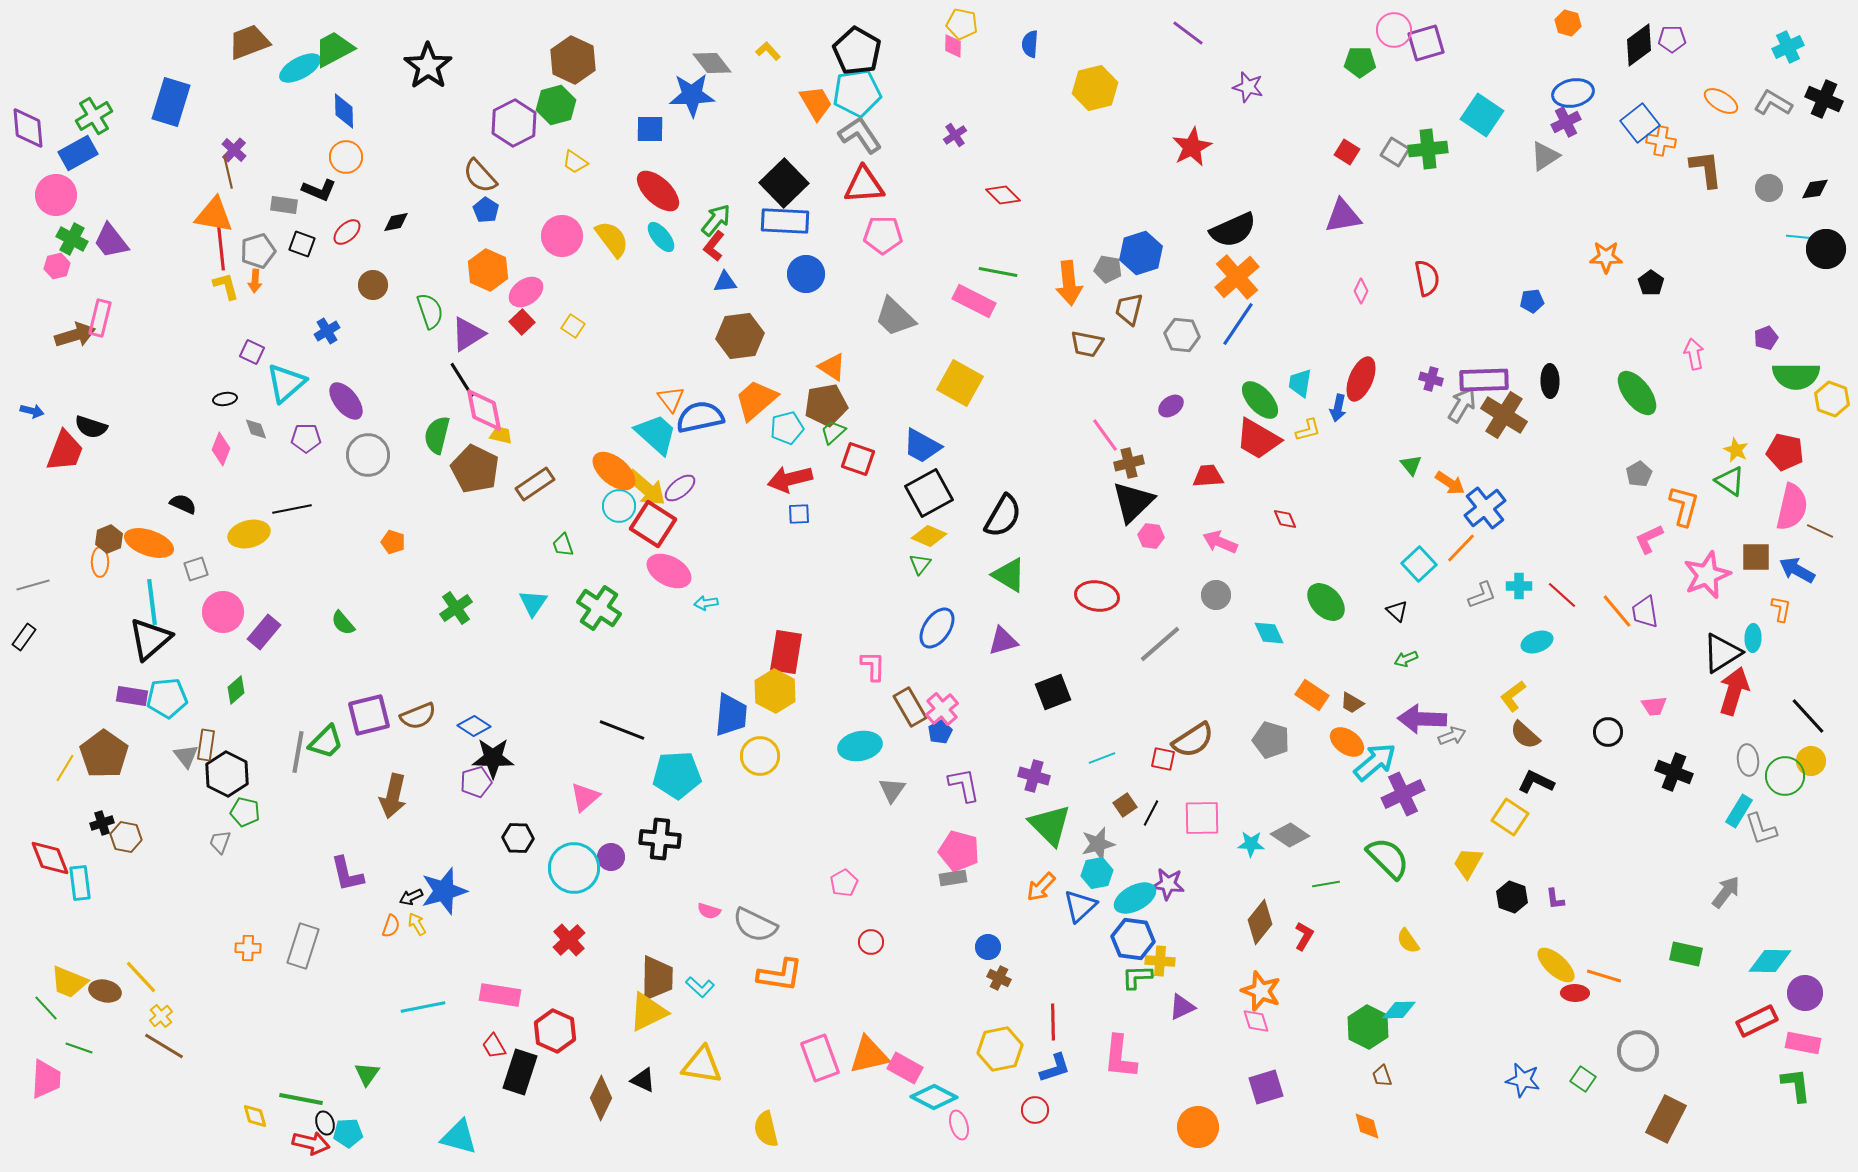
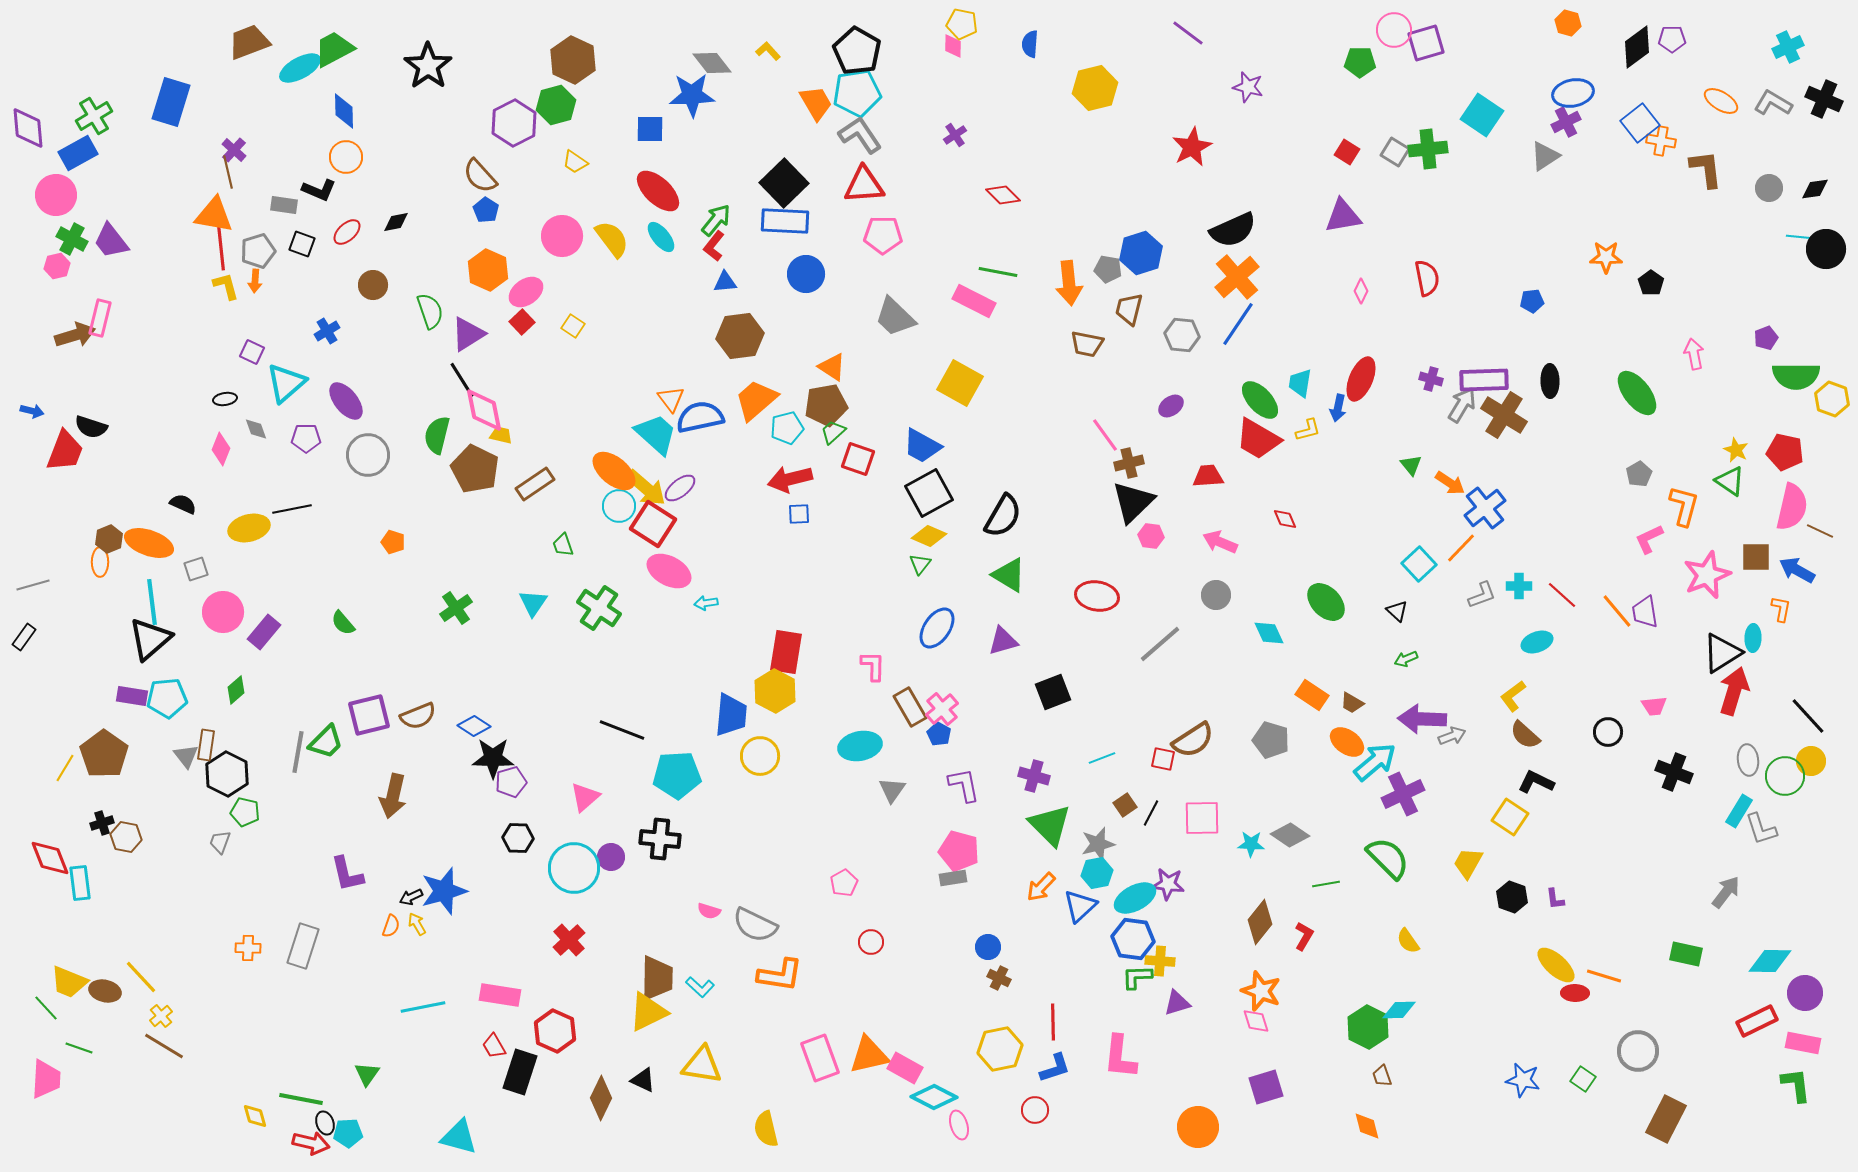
black diamond at (1639, 45): moved 2 px left, 2 px down
yellow ellipse at (249, 534): moved 6 px up
blue pentagon at (940, 732): moved 1 px left, 2 px down; rotated 15 degrees counterclockwise
purple pentagon at (476, 782): moved 35 px right
purple triangle at (1182, 1007): moved 5 px left, 4 px up; rotated 8 degrees clockwise
